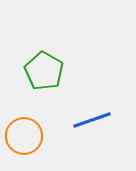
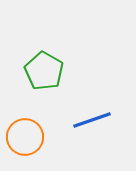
orange circle: moved 1 px right, 1 px down
